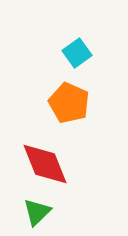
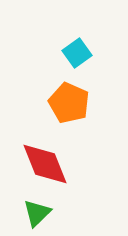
green triangle: moved 1 px down
